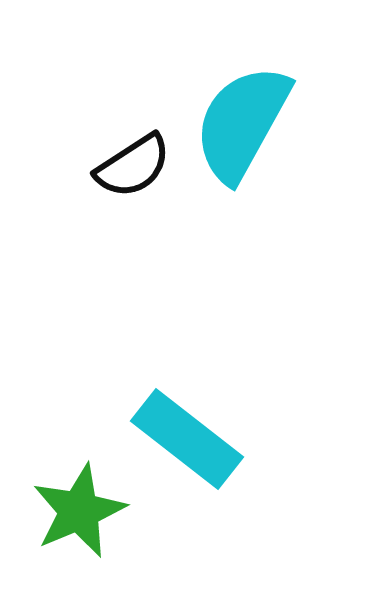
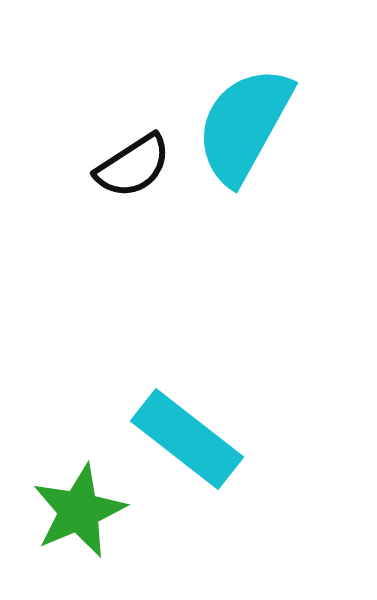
cyan semicircle: moved 2 px right, 2 px down
